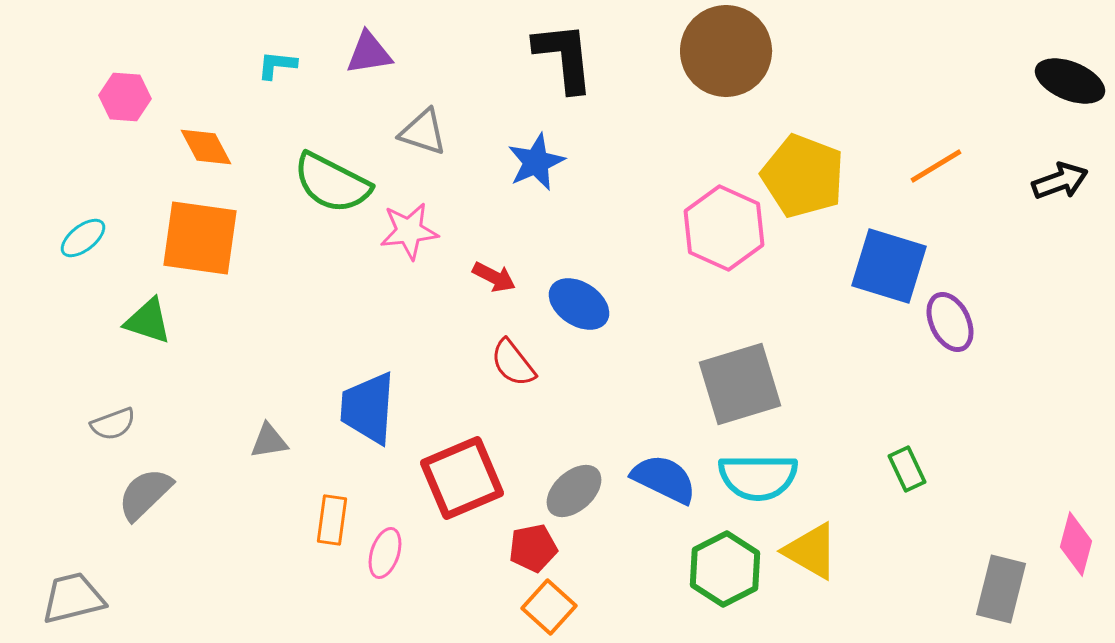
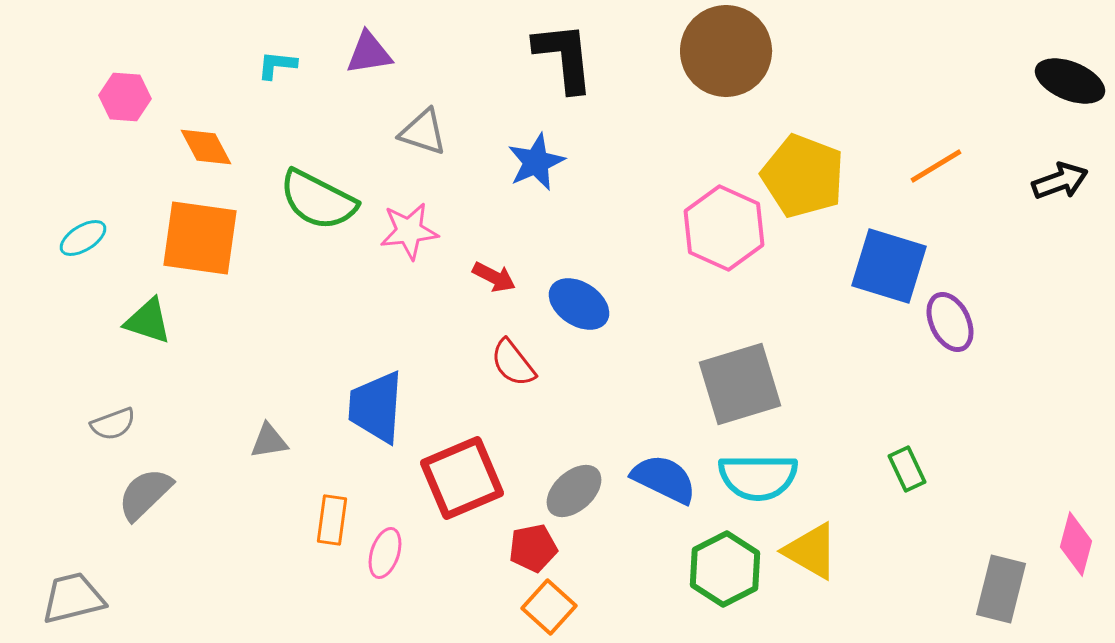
green semicircle at (332, 183): moved 14 px left, 17 px down
cyan ellipse at (83, 238): rotated 6 degrees clockwise
blue trapezoid at (368, 408): moved 8 px right, 1 px up
